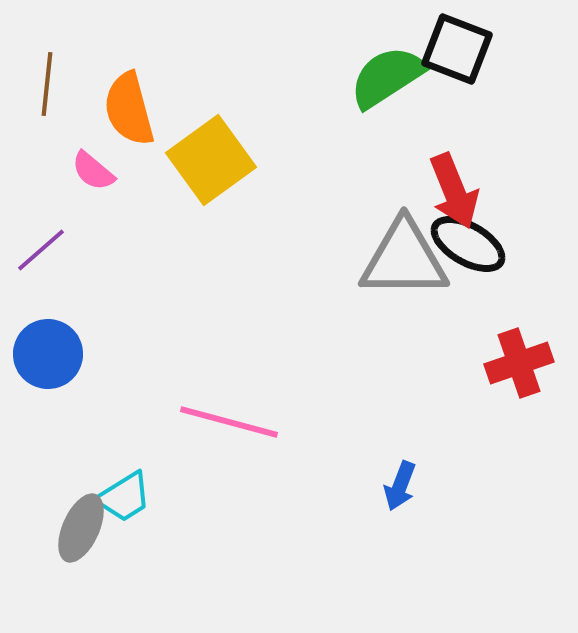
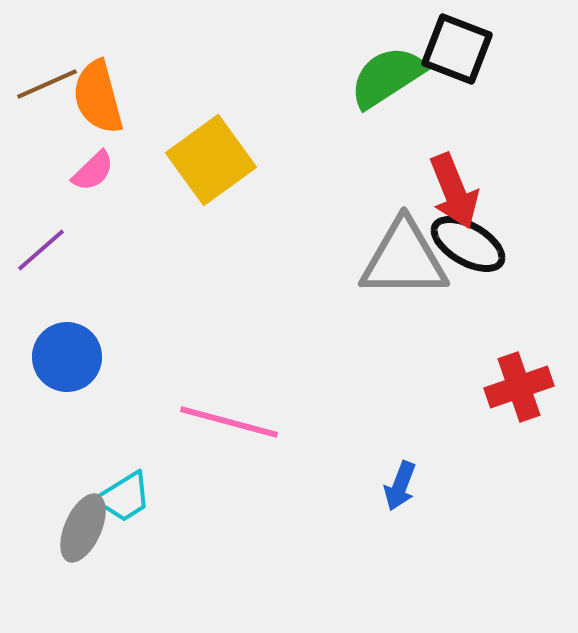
brown line: rotated 60 degrees clockwise
orange semicircle: moved 31 px left, 12 px up
pink semicircle: rotated 84 degrees counterclockwise
blue circle: moved 19 px right, 3 px down
red cross: moved 24 px down
gray ellipse: moved 2 px right
